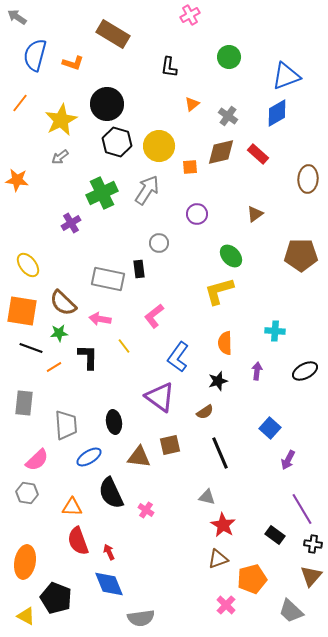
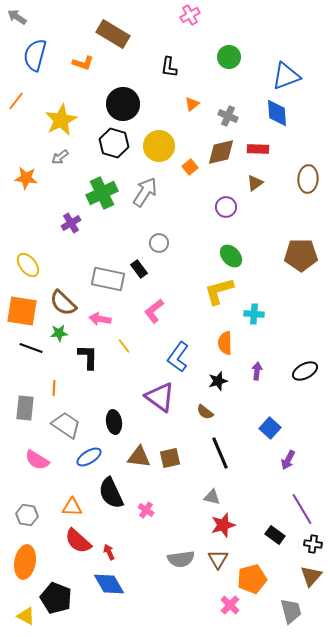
orange L-shape at (73, 63): moved 10 px right
orange line at (20, 103): moved 4 px left, 2 px up
black circle at (107, 104): moved 16 px right
blue diamond at (277, 113): rotated 64 degrees counterclockwise
gray cross at (228, 116): rotated 12 degrees counterclockwise
black hexagon at (117, 142): moved 3 px left, 1 px down
red rectangle at (258, 154): moved 5 px up; rotated 40 degrees counterclockwise
orange square at (190, 167): rotated 35 degrees counterclockwise
orange star at (17, 180): moved 9 px right, 2 px up
gray arrow at (147, 190): moved 2 px left, 2 px down
purple circle at (197, 214): moved 29 px right, 7 px up
brown triangle at (255, 214): moved 31 px up
black rectangle at (139, 269): rotated 30 degrees counterclockwise
pink L-shape at (154, 316): moved 5 px up
cyan cross at (275, 331): moved 21 px left, 17 px up
orange line at (54, 367): moved 21 px down; rotated 56 degrees counterclockwise
gray rectangle at (24, 403): moved 1 px right, 5 px down
brown semicircle at (205, 412): rotated 72 degrees clockwise
gray trapezoid at (66, 425): rotated 52 degrees counterclockwise
brown square at (170, 445): moved 13 px down
pink semicircle at (37, 460): rotated 75 degrees clockwise
gray hexagon at (27, 493): moved 22 px down
gray triangle at (207, 497): moved 5 px right
red star at (223, 525): rotated 25 degrees clockwise
red semicircle at (78, 541): rotated 28 degrees counterclockwise
brown triangle at (218, 559): rotated 40 degrees counterclockwise
blue diamond at (109, 584): rotated 8 degrees counterclockwise
pink cross at (226, 605): moved 4 px right
gray trapezoid at (291, 611): rotated 148 degrees counterclockwise
gray semicircle at (141, 618): moved 40 px right, 59 px up
